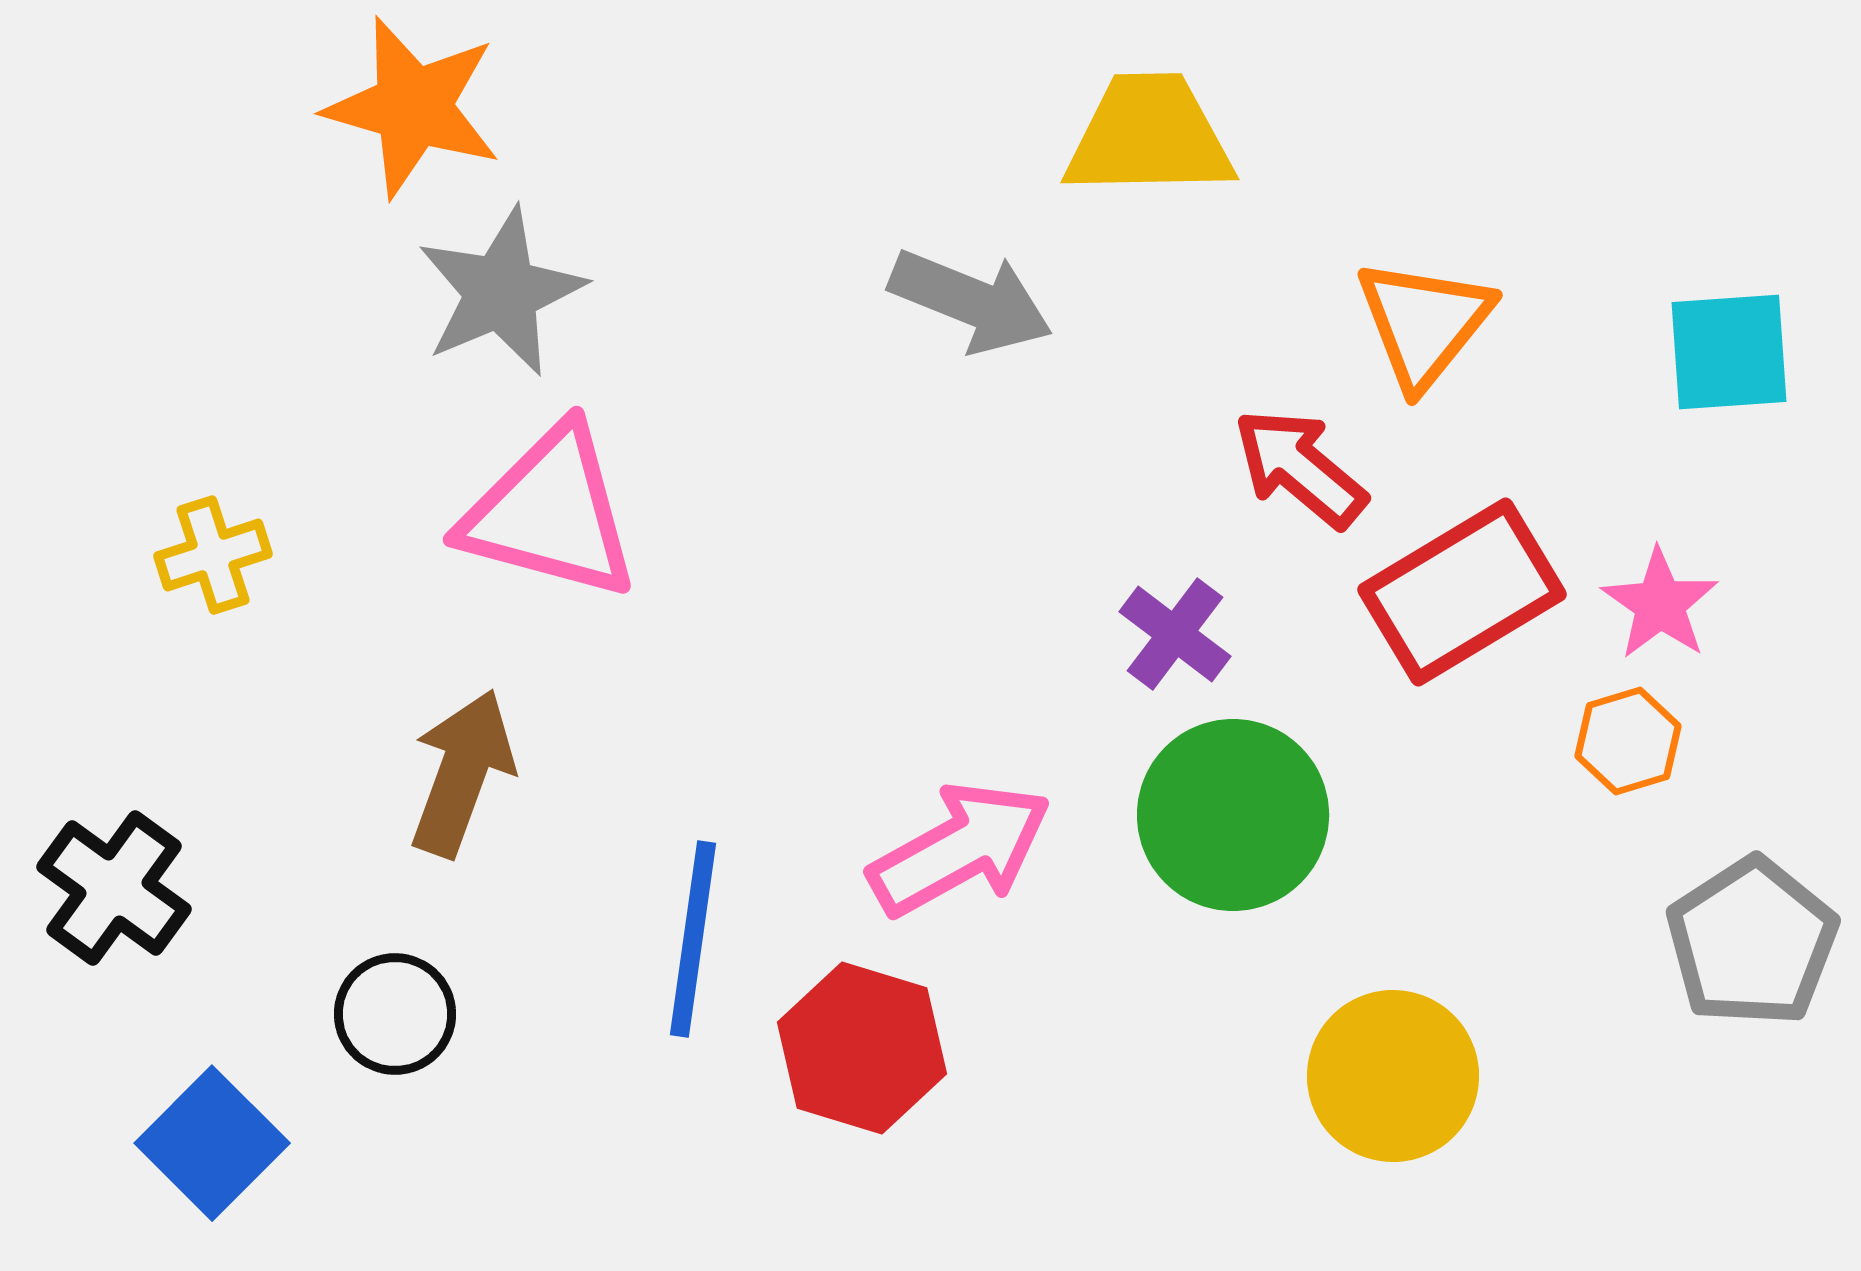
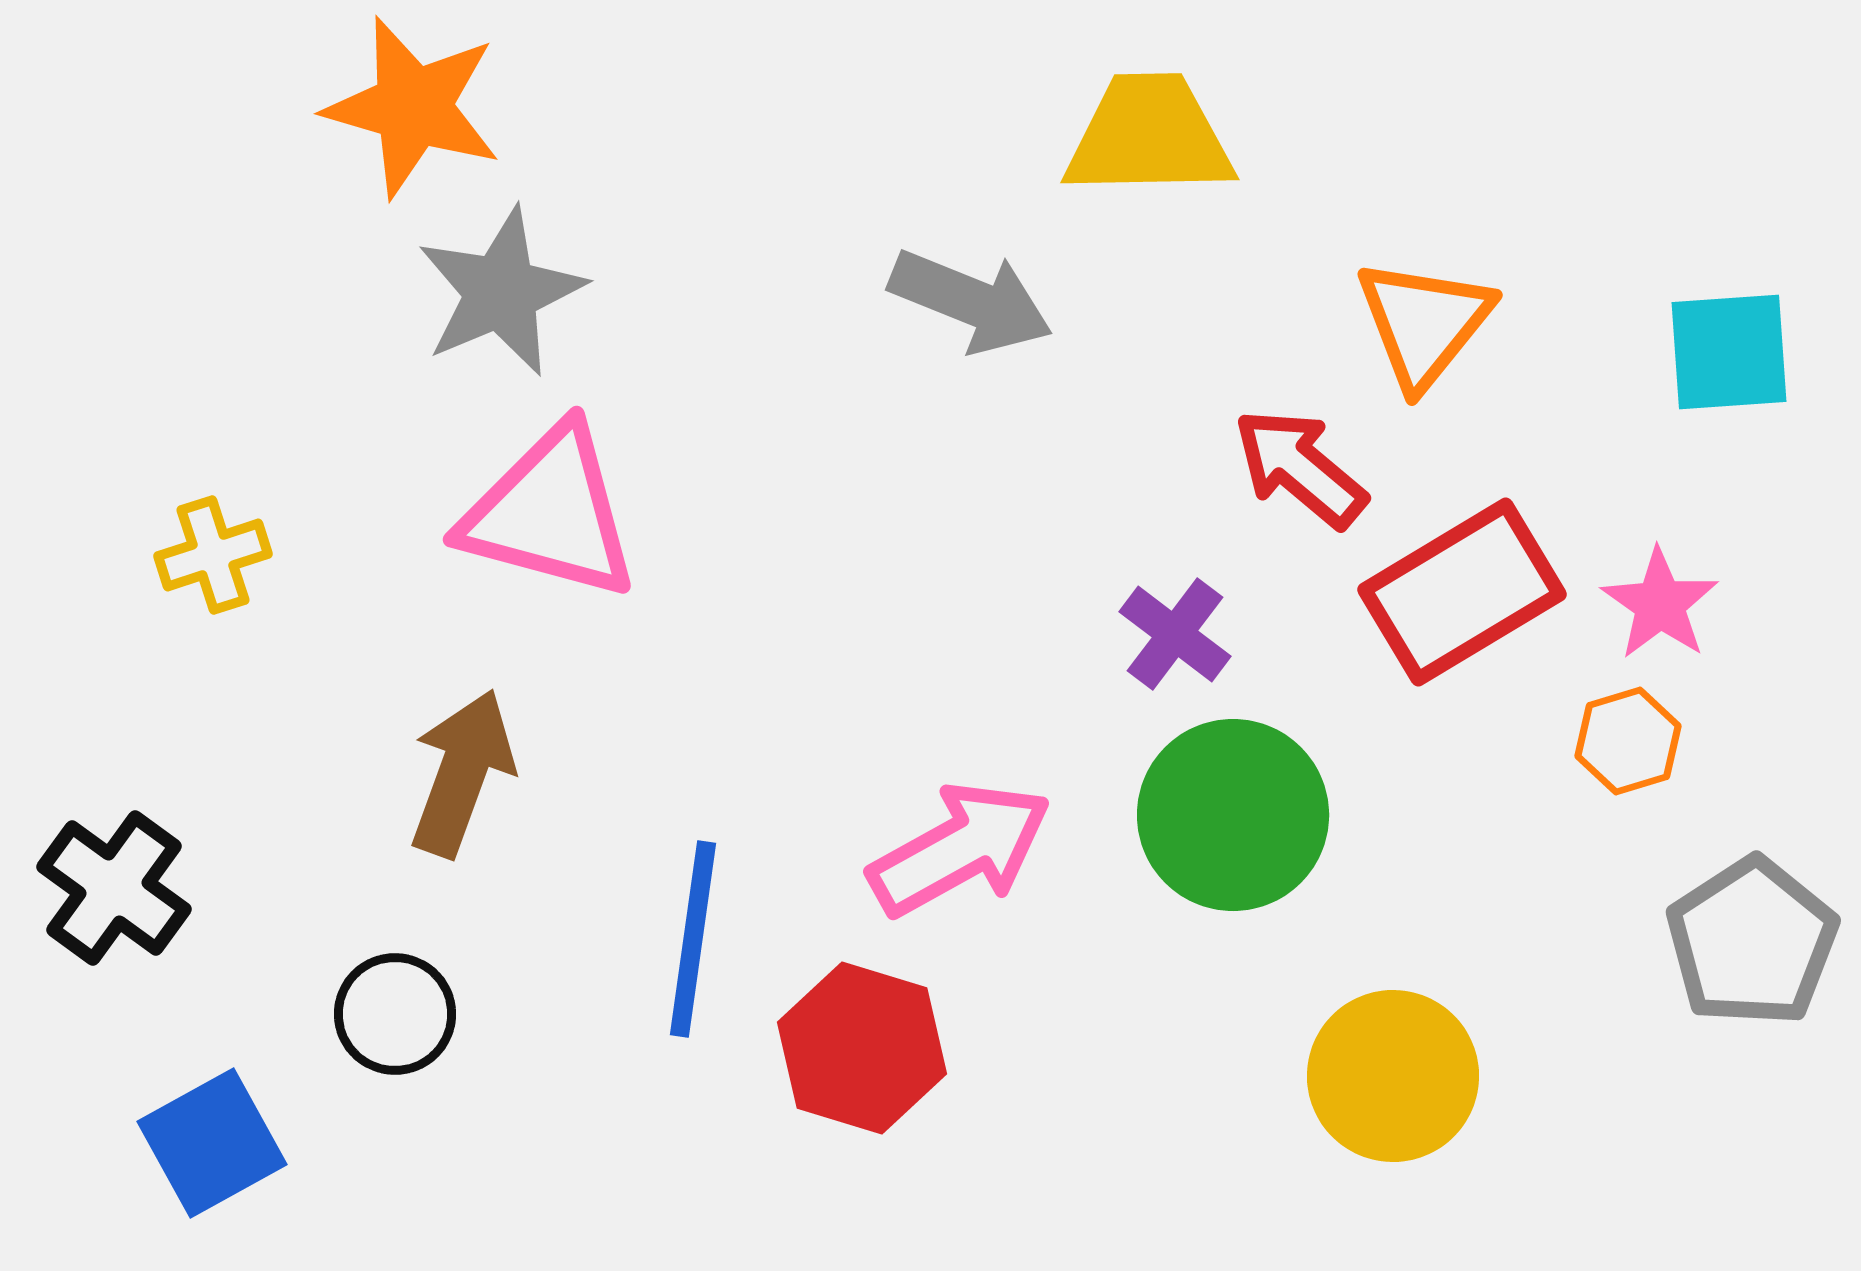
blue square: rotated 16 degrees clockwise
